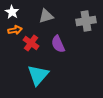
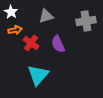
white star: moved 1 px left
